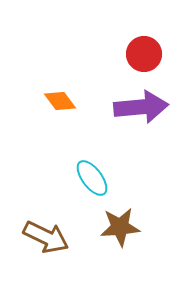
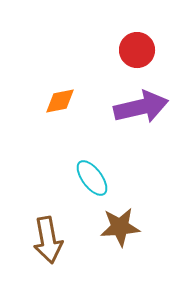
red circle: moved 7 px left, 4 px up
orange diamond: rotated 64 degrees counterclockwise
purple arrow: rotated 8 degrees counterclockwise
brown arrow: moved 2 px right, 3 px down; rotated 54 degrees clockwise
